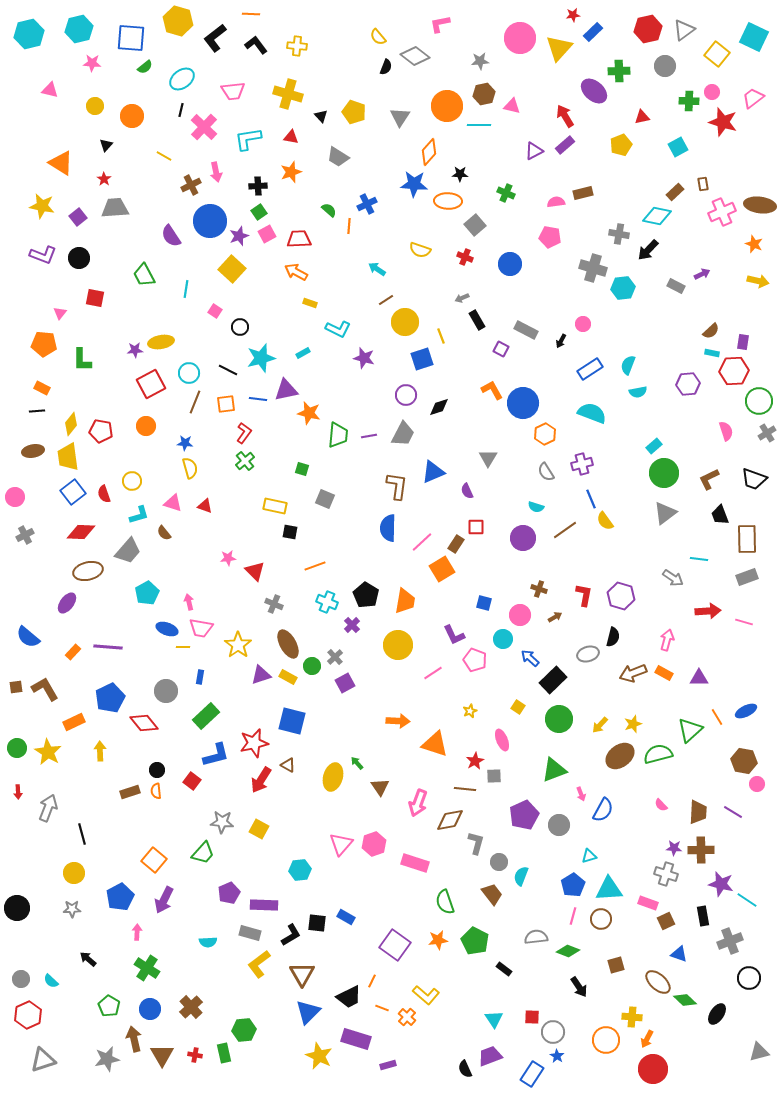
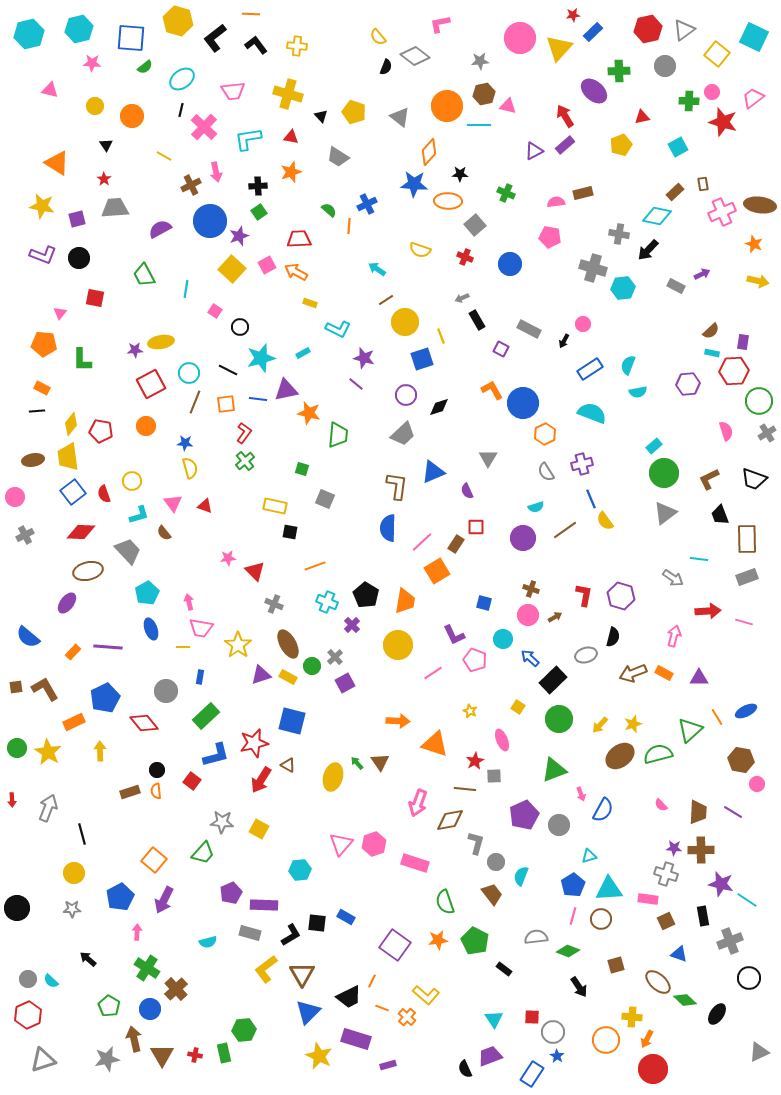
pink triangle at (512, 106): moved 4 px left
gray triangle at (400, 117): rotated 25 degrees counterclockwise
black triangle at (106, 145): rotated 16 degrees counterclockwise
orange triangle at (61, 163): moved 4 px left
purple square at (78, 217): moved 1 px left, 2 px down; rotated 24 degrees clockwise
pink square at (267, 234): moved 31 px down
purple semicircle at (171, 236): moved 11 px left, 7 px up; rotated 95 degrees clockwise
gray rectangle at (526, 330): moved 3 px right, 1 px up
black arrow at (561, 341): moved 3 px right
gray trapezoid at (403, 434): rotated 20 degrees clockwise
purple line at (369, 436): moved 13 px left, 52 px up; rotated 49 degrees clockwise
brown ellipse at (33, 451): moved 9 px down
pink triangle at (173, 503): rotated 36 degrees clockwise
cyan semicircle at (536, 507): rotated 35 degrees counterclockwise
gray trapezoid at (128, 551): rotated 84 degrees counterclockwise
orange square at (442, 569): moved 5 px left, 2 px down
brown cross at (539, 589): moved 8 px left
pink circle at (520, 615): moved 8 px right
blue ellipse at (167, 629): moved 16 px left; rotated 50 degrees clockwise
pink arrow at (667, 640): moved 7 px right, 4 px up
gray ellipse at (588, 654): moved 2 px left, 1 px down
blue pentagon at (110, 698): moved 5 px left
yellow star at (470, 711): rotated 24 degrees counterclockwise
brown hexagon at (744, 761): moved 3 px left, 1 px up
brown triangle at (380, 787): moved 25 px up
red arrow at (18, 792): moved 6 px left, 8 px down
gray circle at (499, 862): moved 3 px left
purple pentagon at (229, 893): moved 2 px right
pink rectangle at (648, 903): moved 4 px up; rotated 12 degrees counterclockwise
cyan semicircle at (208, 942): rotated 12 degrees counterclockwise
yellow L-shape at (259, 964): moved 7 px right, 5 px down
gray circle at (21, 979): moved 7 px right
brown cross at (191, 1007): moved 15 px left, 18 px up
gray triangle at (759, 1052): rotated 10 degrees counterclockwise
